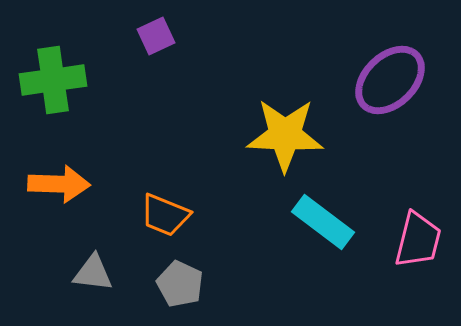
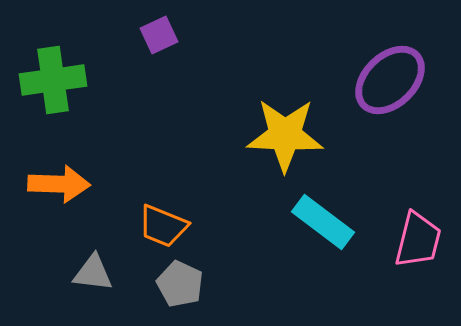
purple square: moved 3 px right, 1 px up
orange trapezoid: moved 2 px left, 11 px down
